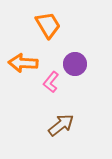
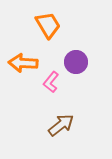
purple circle: moved 1 px right, 2 px up
